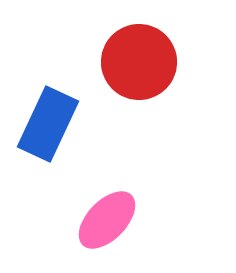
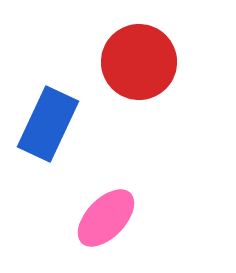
pink ellipse: moved 1 px left, 2 px up
